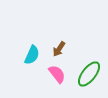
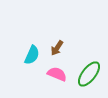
brown arrow: moved 2 px left, 1 px up
pink semicircle: rotated 30 degrees counterclockwise
